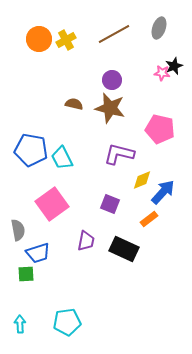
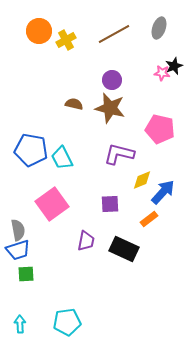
orange circle: moved 8 px up
purple square: rotated 24 degrees counterclockwise
blue trapezoid: moved 20 px left, 3 px up
